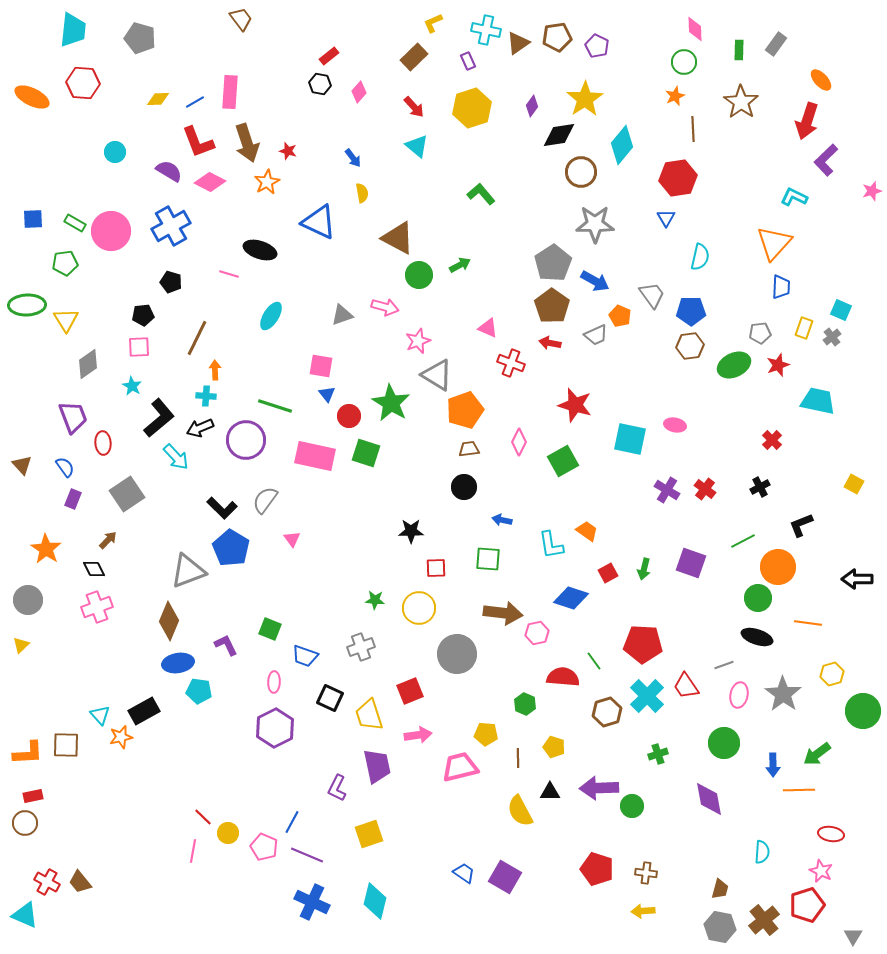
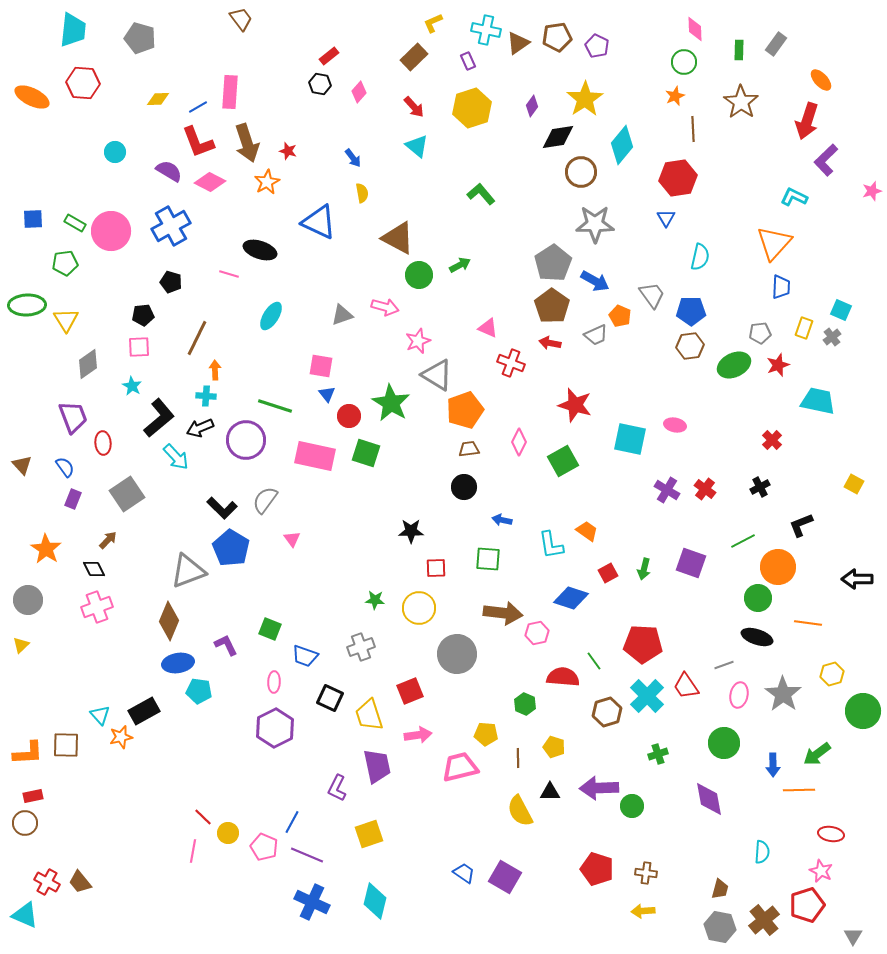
blue line at (195, 102): moved 3 px right, 5 px down
black diamond at (559, 135): moved 1 px left, 2 px down
